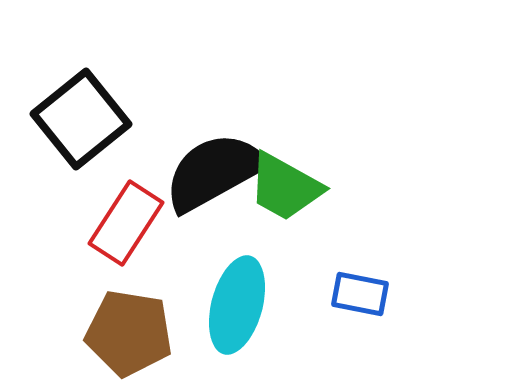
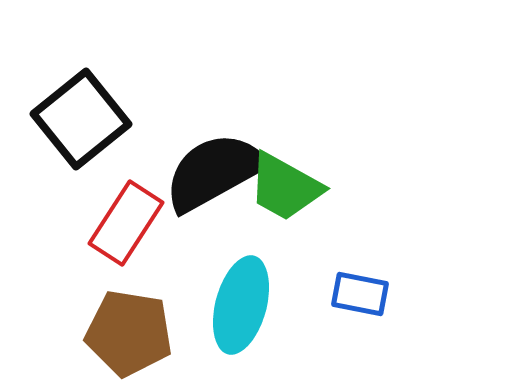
cyan ellipse: moved 4 px right
